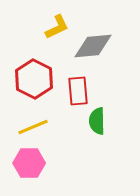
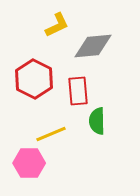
yellow L-shape: moved 2 px up
yellow line: moved 18 px right, 7 px down
